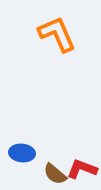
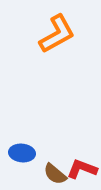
orange L-shape: rotated 84 degrees clockwise
